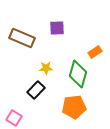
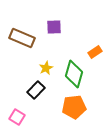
purple square: moved 3 px left, 1 px up
yellow star: rotated 24 degrees counterclockwise
green diamond: moved 4 px left
pink square: moved 3 px right, 1 px up
